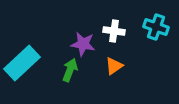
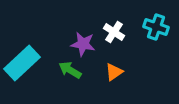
white cross: moved 1 px down; rotated 25 degrees clockwise
orange triangle: moved 6 px down
green arrow: rotated 80 degrees counterclockwise
